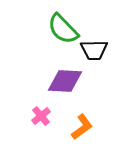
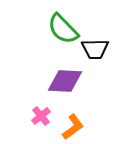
black trapezoid: moved 1 px right, 1 px up
orange L-shape: moved 9 px left
